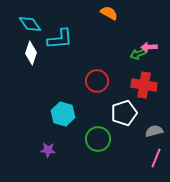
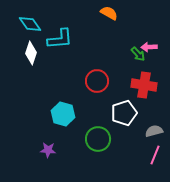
green arrow: rotated 112 degrees counterclockwise
pink line: moved 1 px left, 3 px up
